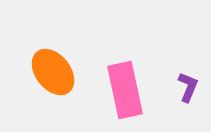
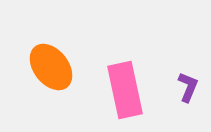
orange ellipse: moved 2 px left, 5 px up
